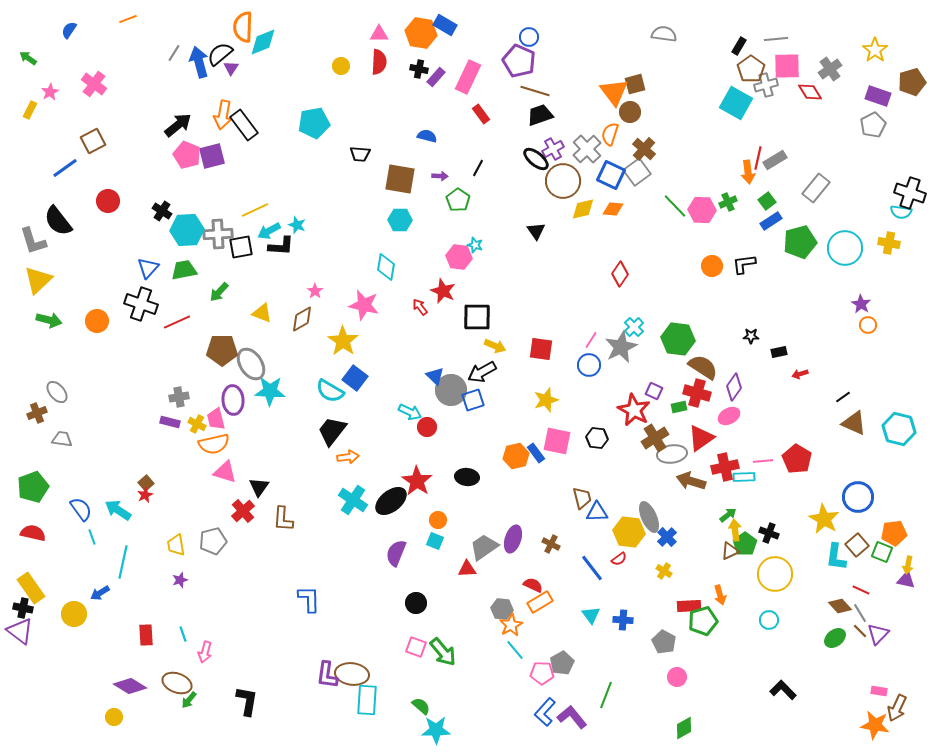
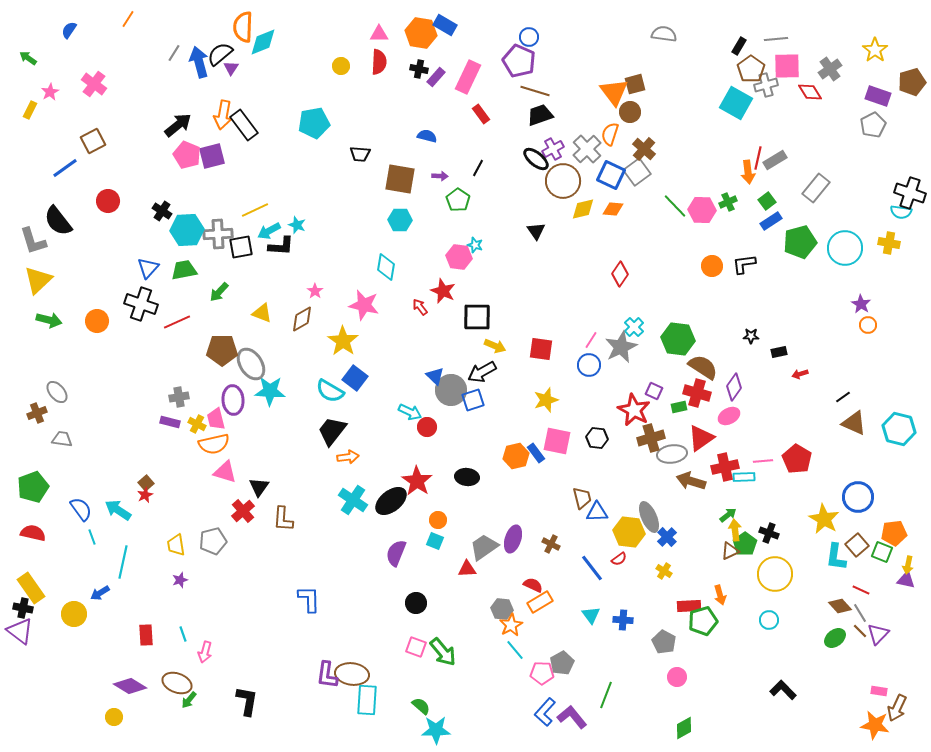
orange line at (128, 19): rotated 36 degrees counterclockwise
brown cross at (655, 438): moved 4 px left; rotated 16 degrees clockwise
